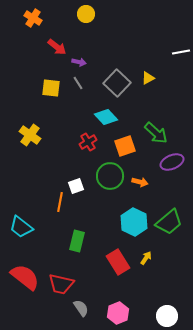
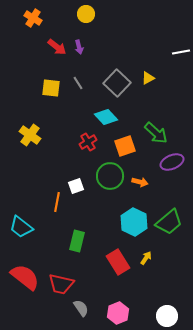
purple arrow: moved 15 px up; rotated 64 degrees clockwise
orange line: moved 3 px left
